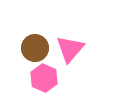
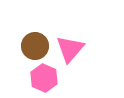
brown circle: moved 2 px up
